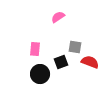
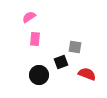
pink semicircle: moved 29 px left
pink rectangle: moved 10 px up
red semicircle: moved 3 px left, 12 px down
black circle: moved 1 px left, 1 px down
